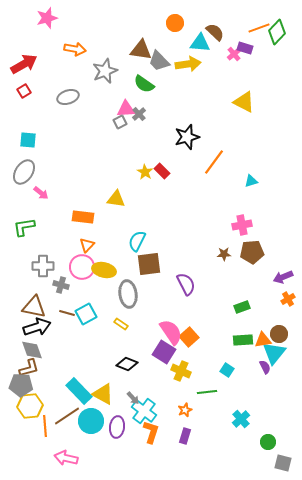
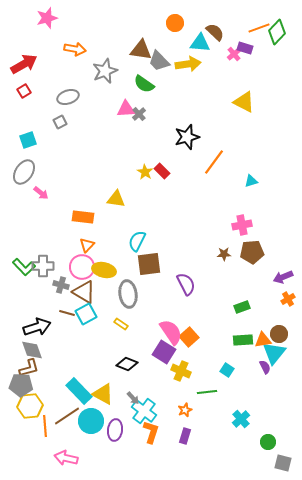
gray square at (120, 122): moved 60 px left
cyan square at (28, 140): rotated 24 degrees counterclockwise
green L-shape at (24, 227): moved 40 px down; rotated 125 degrees counterclockwise
brown triangle at (34, 307): moved 50 px right, 15 px up; rotated 20 degrees clockwise
purple ellipse at (117, 427): moved 2 px left, 3 px down
